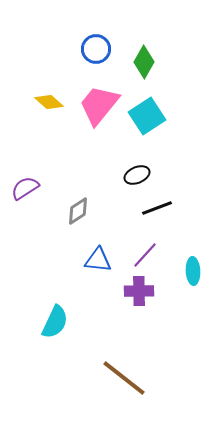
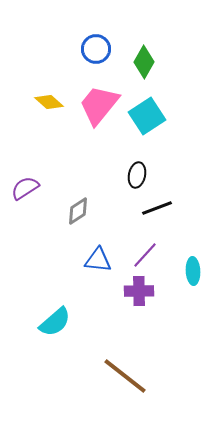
black ellipse: rotated 55 degrees counterclockwise
cyan semicircle: rotated 24 degrees clockwise
brown line: moved 1 px right, 2 px up
